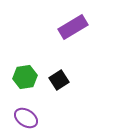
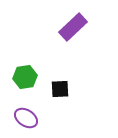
purple rectangle: rotated 12 degrees counterclockwise
black square: moved 1 px right, 9 px down; rotated 30 degrees clockwise
